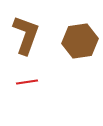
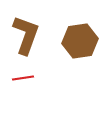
red line: moved 4 px left, 4 px up
